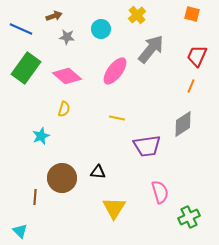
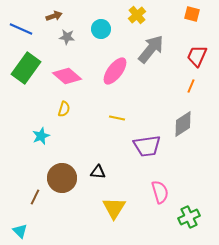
brown line: rotated 21 degrees clockwise
